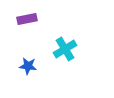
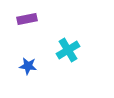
cyan cross: moved 3 px right, 1 px down
